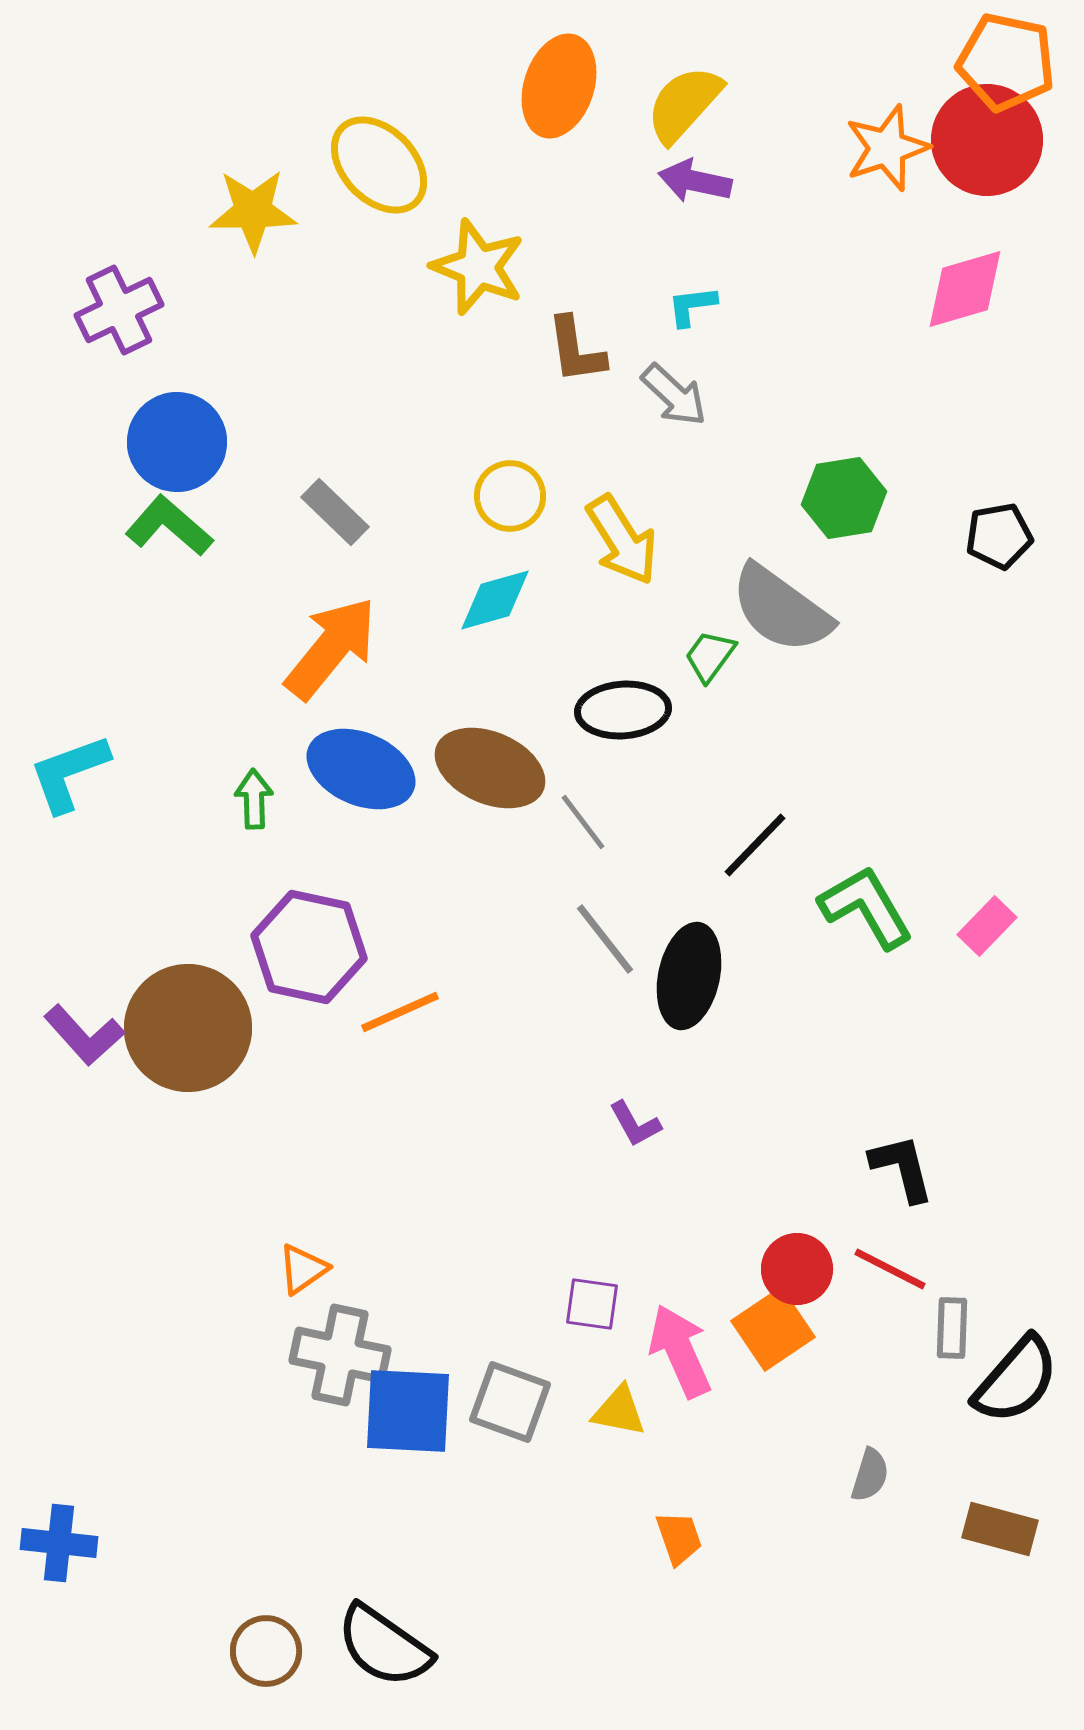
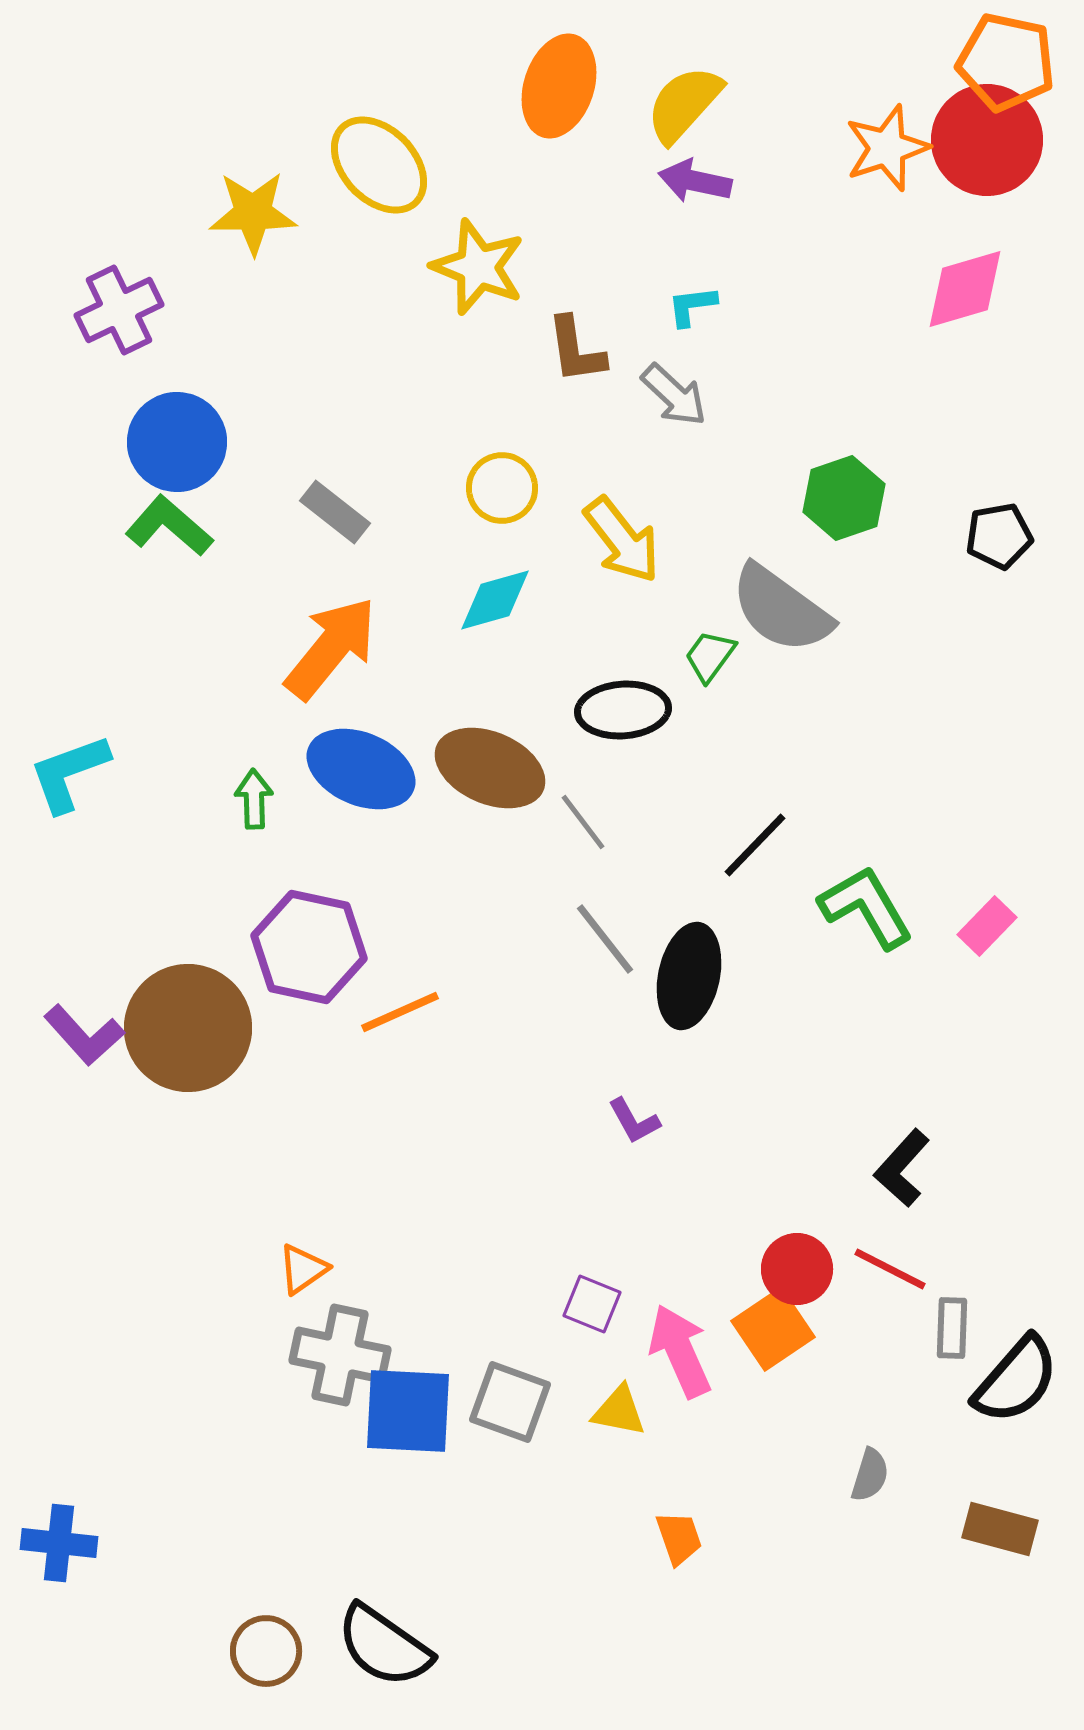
yellow star at (253, 211): moved 2 px down
yellow circle at (510, 496): moved 8 px left, 8 px up
green hexagon at (844, 498): rotated 10 degrees counterclockwise
gray rectangle at (335, 512): rotated 6 degrees counterclockwise
yellow arrow at (622, 540): rotated 6 degrees counterclockwise
purple L-shape at (635, 1124): moved 1 px left, 3 px up
black L-shape at (902, 1168): rotated 124 degrees counterclockwise
purple square at (592, 1304): rotated 14 degrees clockwise
